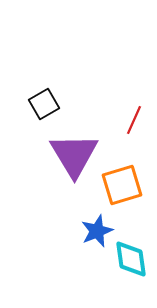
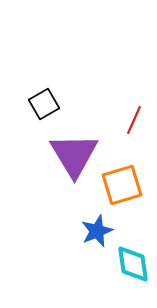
cyan diamond: moved 2 px right, 5 px down
